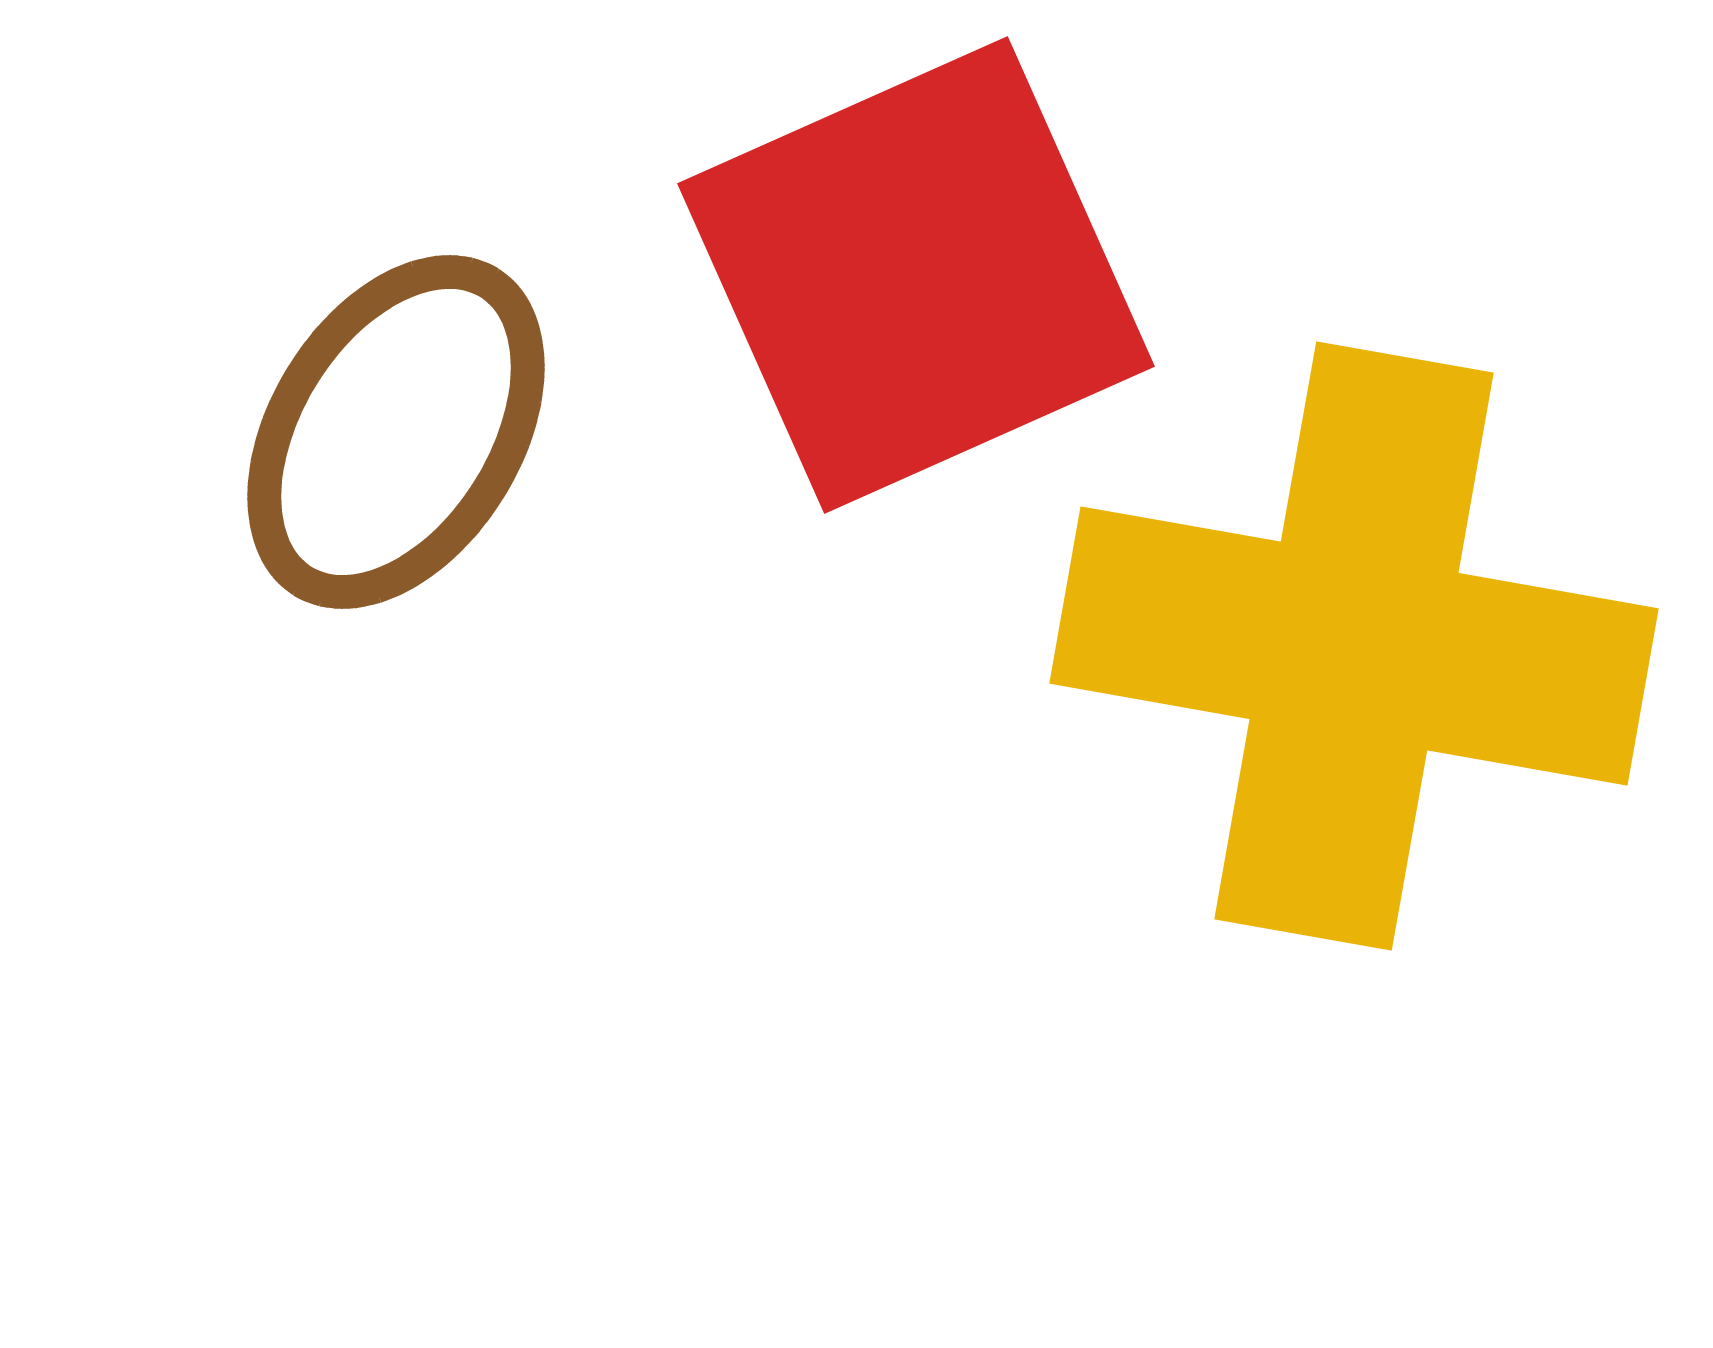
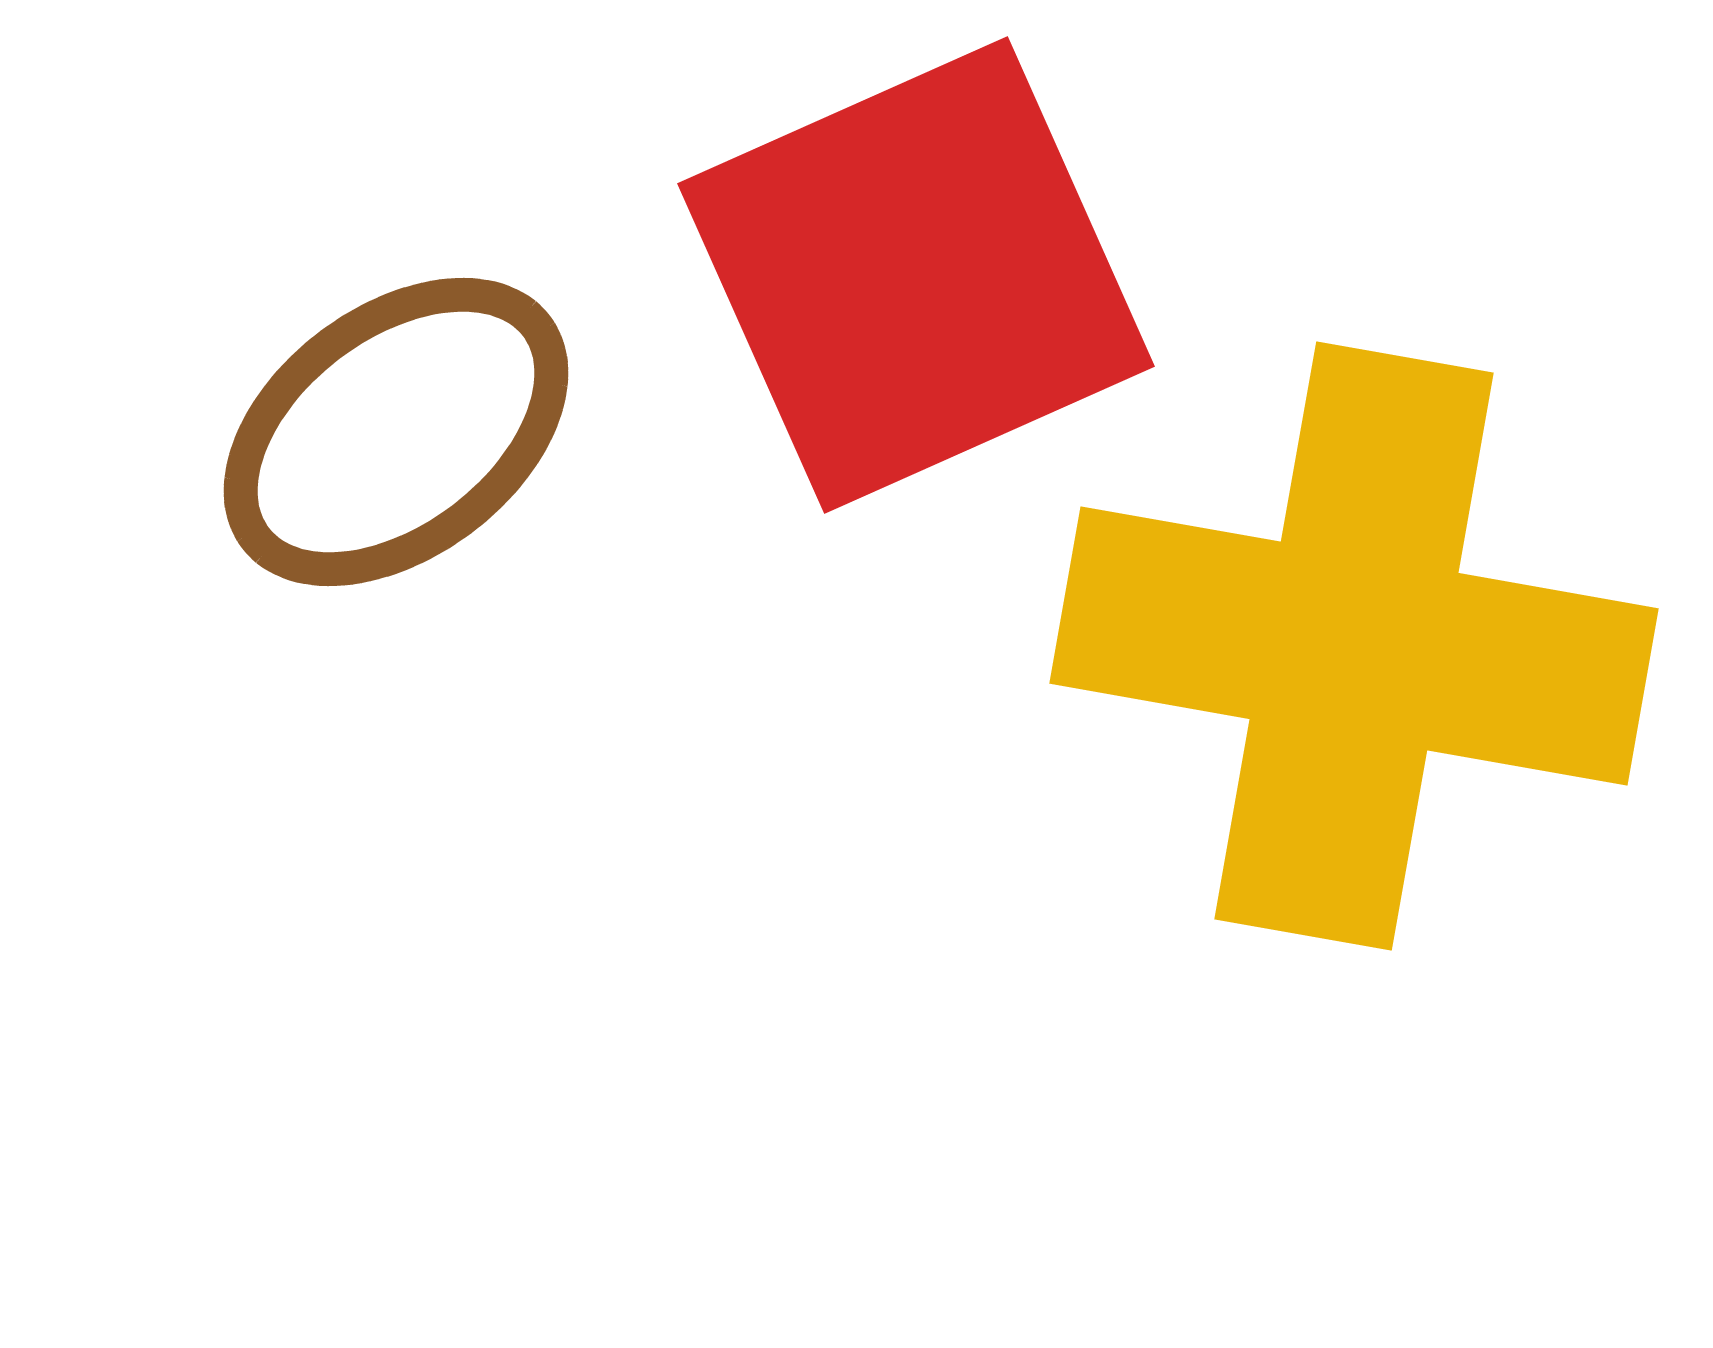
brown ellipse: rotated 21 degrees clockwise
